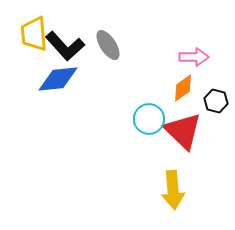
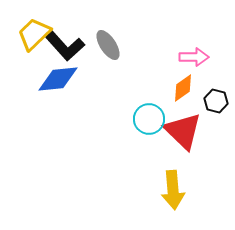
yellow trapezoid: rotated 51 degrees clockwise
